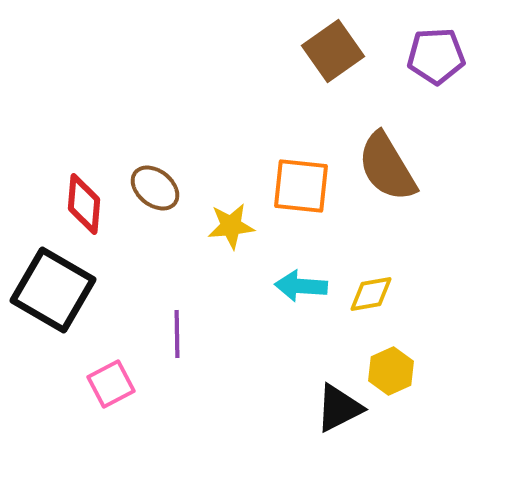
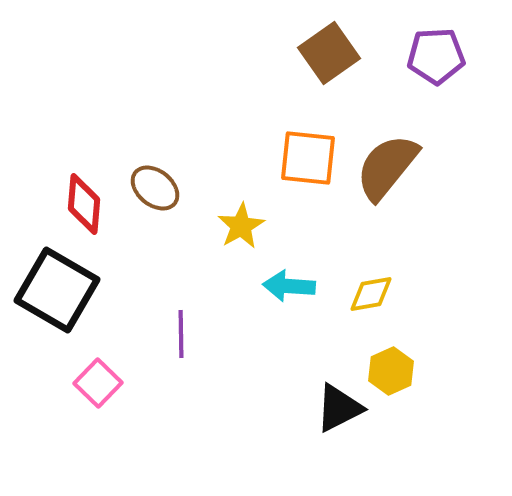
brown square: moved 4 px left, 2 px down
brown semicircle: rotated 70 degrees clockwise
orange square: moved 7 px right, 28 px up
yellow star: moved 10 px right; rotated 24 degrees counterclockwise
cyan arrow: moved 12 px left
black square: moved 4 px right
purple line: moved 4 px right
pink square: moved 13 px left, 1 px up; rotated 18 degrees counterclockwise
